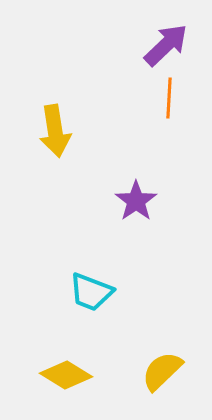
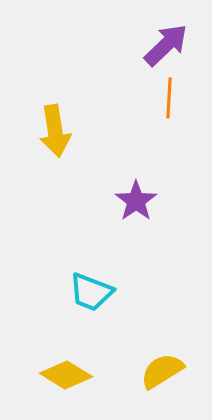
yellow semicircle: rotated 12 degrees clockwise
